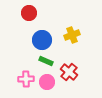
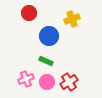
yellow cross: moved 16 px up
blue circle: moved 7 px right, 4 px up
red cross: moved 10 px down; rotated 18 degrees clockwise
pink cross: rotated 21 degrees counterclockwise
